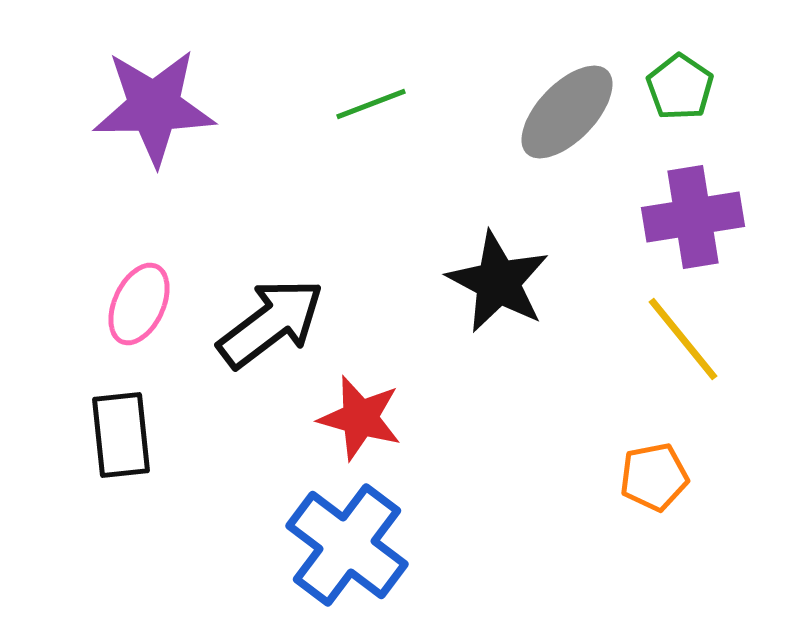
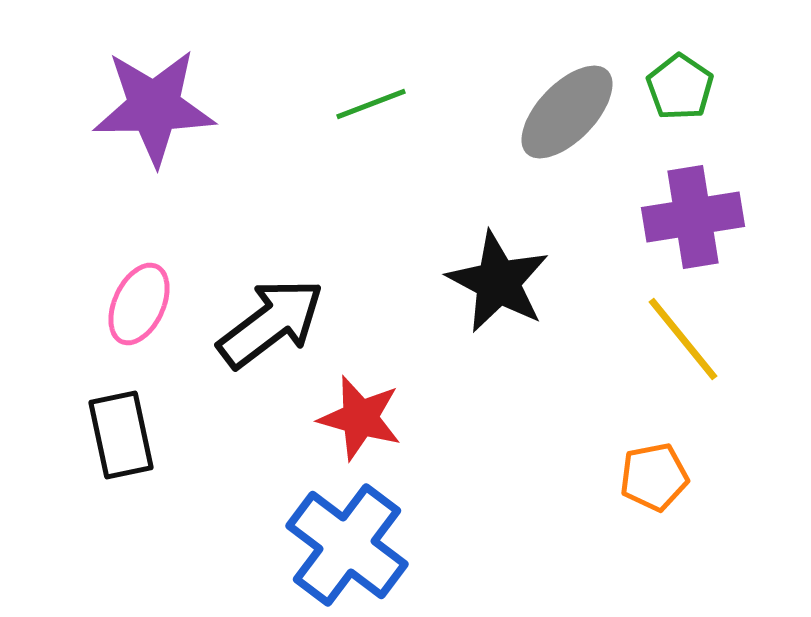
black rectangle: rotated 6 degrees counterclockwise
